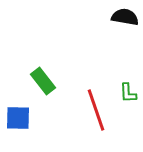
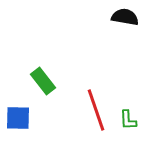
green L-shape: moved 27 px down
